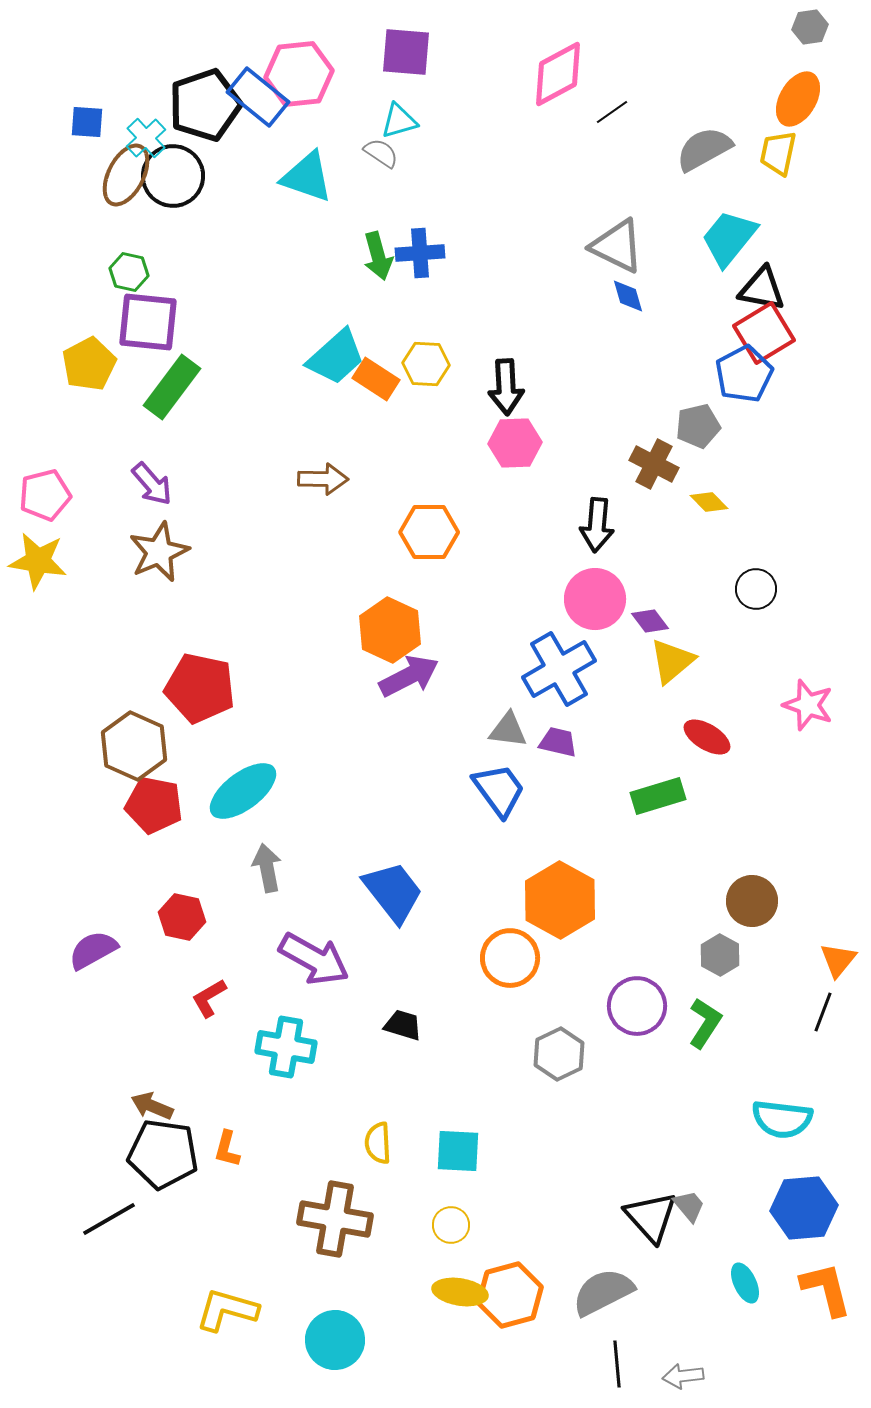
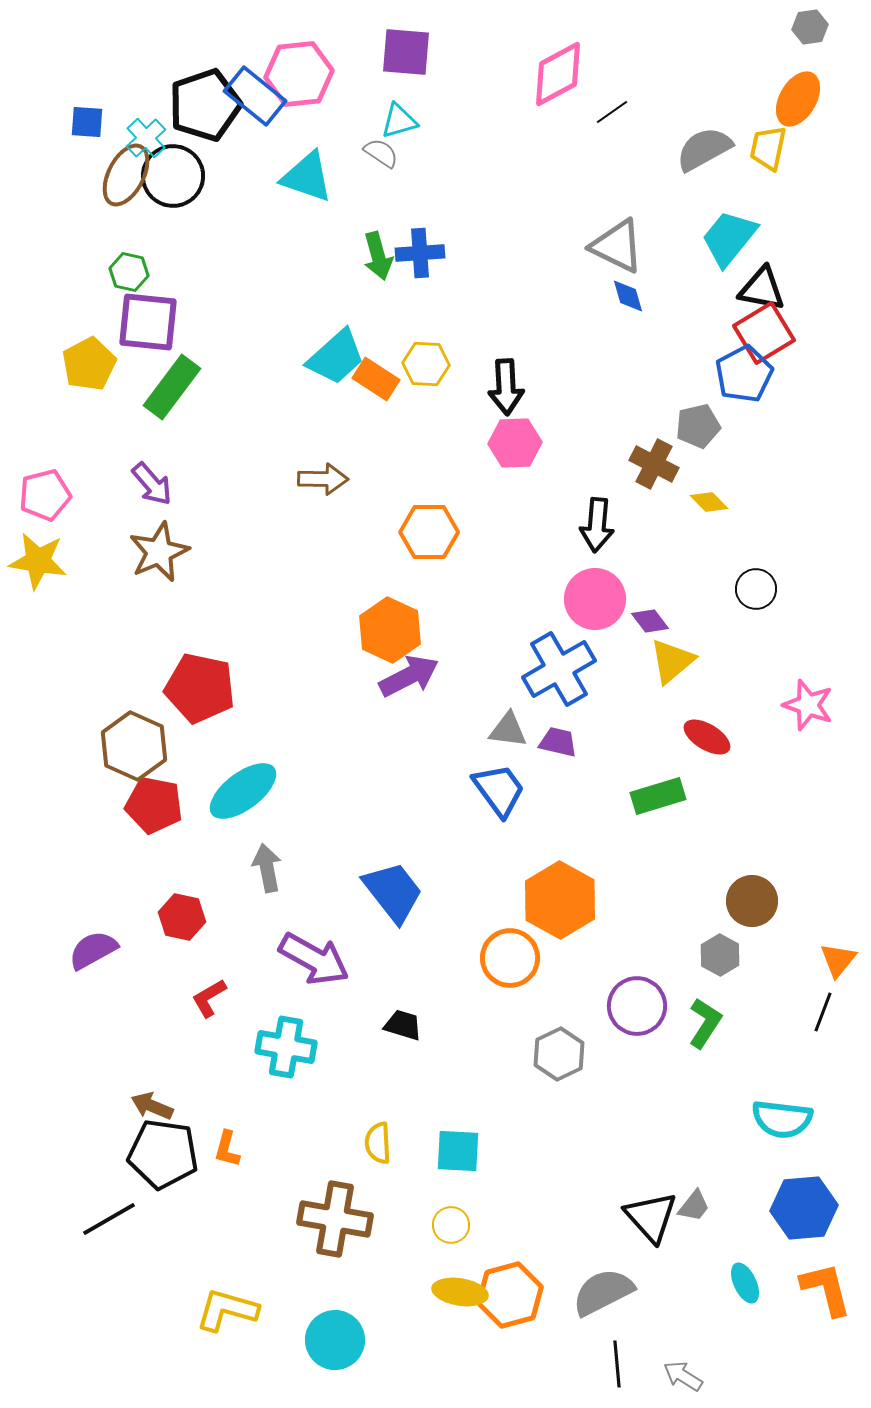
blue rectangle at (258, 97): moved 3 px left, 1 px up
yellow trapezoid at (778, 153): moved 10 px left, 5 px up
gray trapezoid at (689, 1206): moved 5 px right; rotated 78 degrees clockwise
gray arrow at (683, 1376): rotated 39 degrees clockwise
